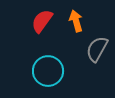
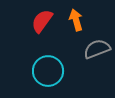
orange arrow: moved 1 px up
gray semicircle: rotated 40 degrees clockwise
